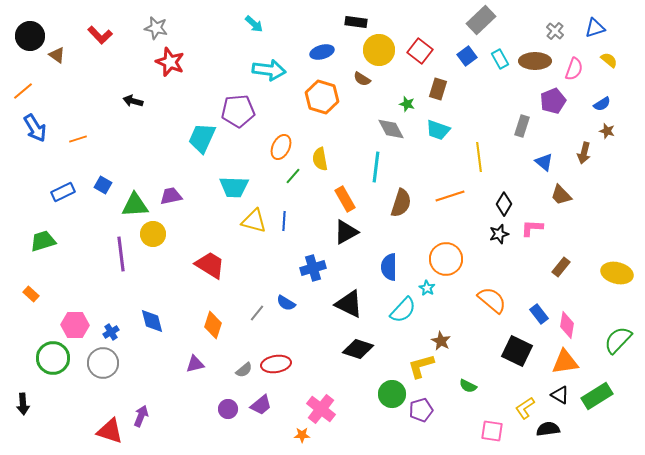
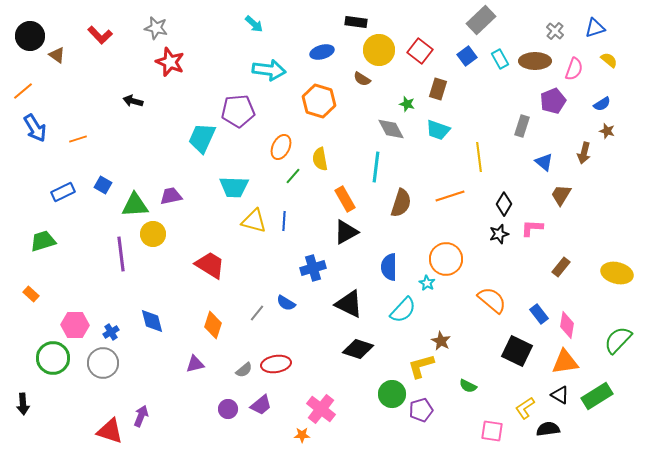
orange hexagon at (322, 97): moved 3 px left, 4 px down
brown trapezoid at (561, 195): rotated 75 degrees clockwise
cyan star at (427, 288): moved 5 px up
